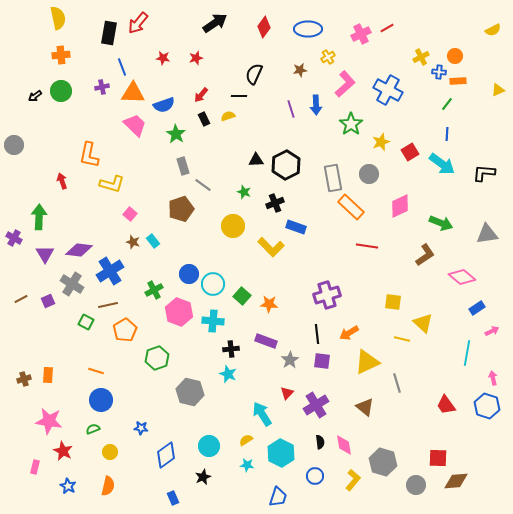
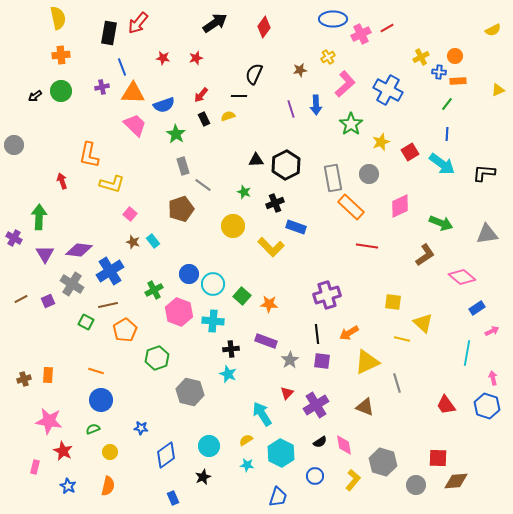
blue ellipse at (308, 29): moved 25 px right, 10 px up
brown triangle at (365, 407): rotated 18 degrees counterclockwise
black semicircle at (320, 442): rotated 64 degrees clockwise
